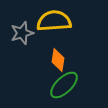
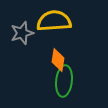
green ellipse: moved 4 px up; rotated 40 degrees counterclockwise
